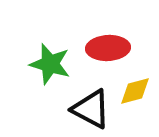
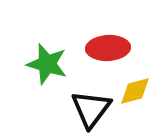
green star: moved 3 px left
black triangle: rotated 39 degrees clockwise
